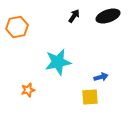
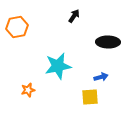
black ellipse: moved 26 px down; rotated 20 degrees clockwise
cyan star: moved 4 px down
